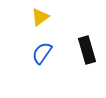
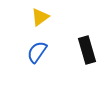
blue semicircle: moved 5 px left, 1 px up
